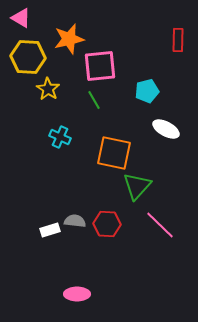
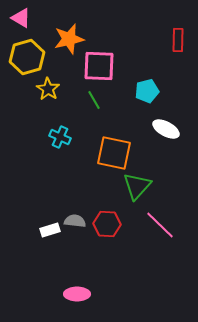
yellow hexagon: moved 1 px left; rotated 20 degrees counterclockwise
pink square: moved 1 px left; rotated 8 degrees clockwise
